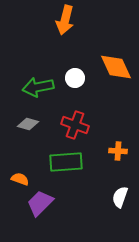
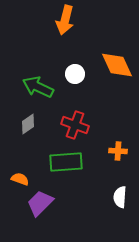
orange diamond: moved 1 px right, 2 px up
white circle: moved 4 px up
green arrow: rotated 36 degrees clockwise
gray diamond: rotated 50 degrees counterclockwise
white semicircle: rotated 15 degrees counterclockwise
